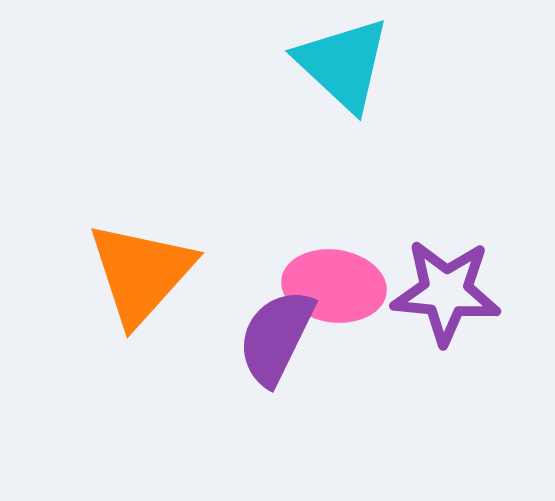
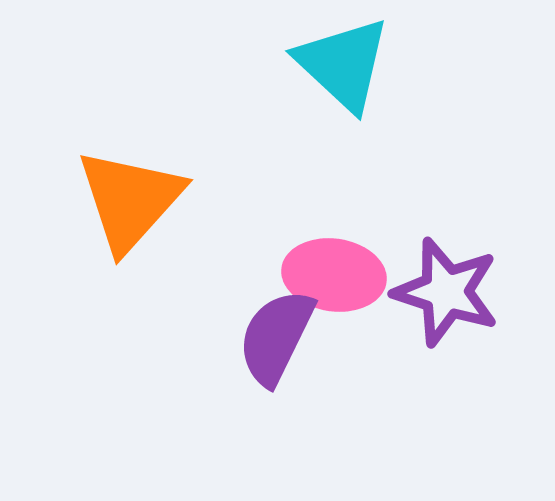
orange triangle: moved 11 px left, 73 px up
pink ellipse: moved 11 px up
purple star: rotated 13 degrees clockwise
